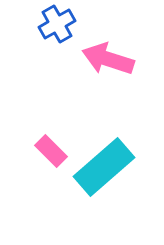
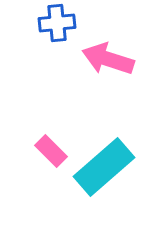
blue cross: moved 1 px up; rotated 24 degrees clockwise
